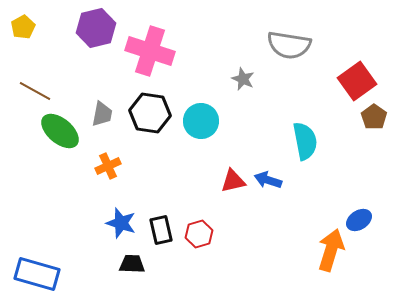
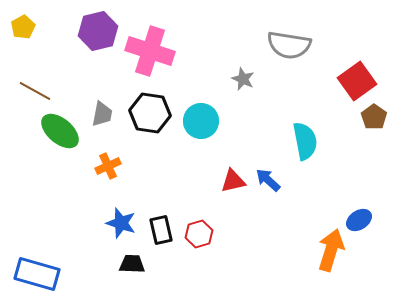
purple hexagon: moved 2 px right, 3 px down
blue arrow: rotated 24 degrees clockwise
